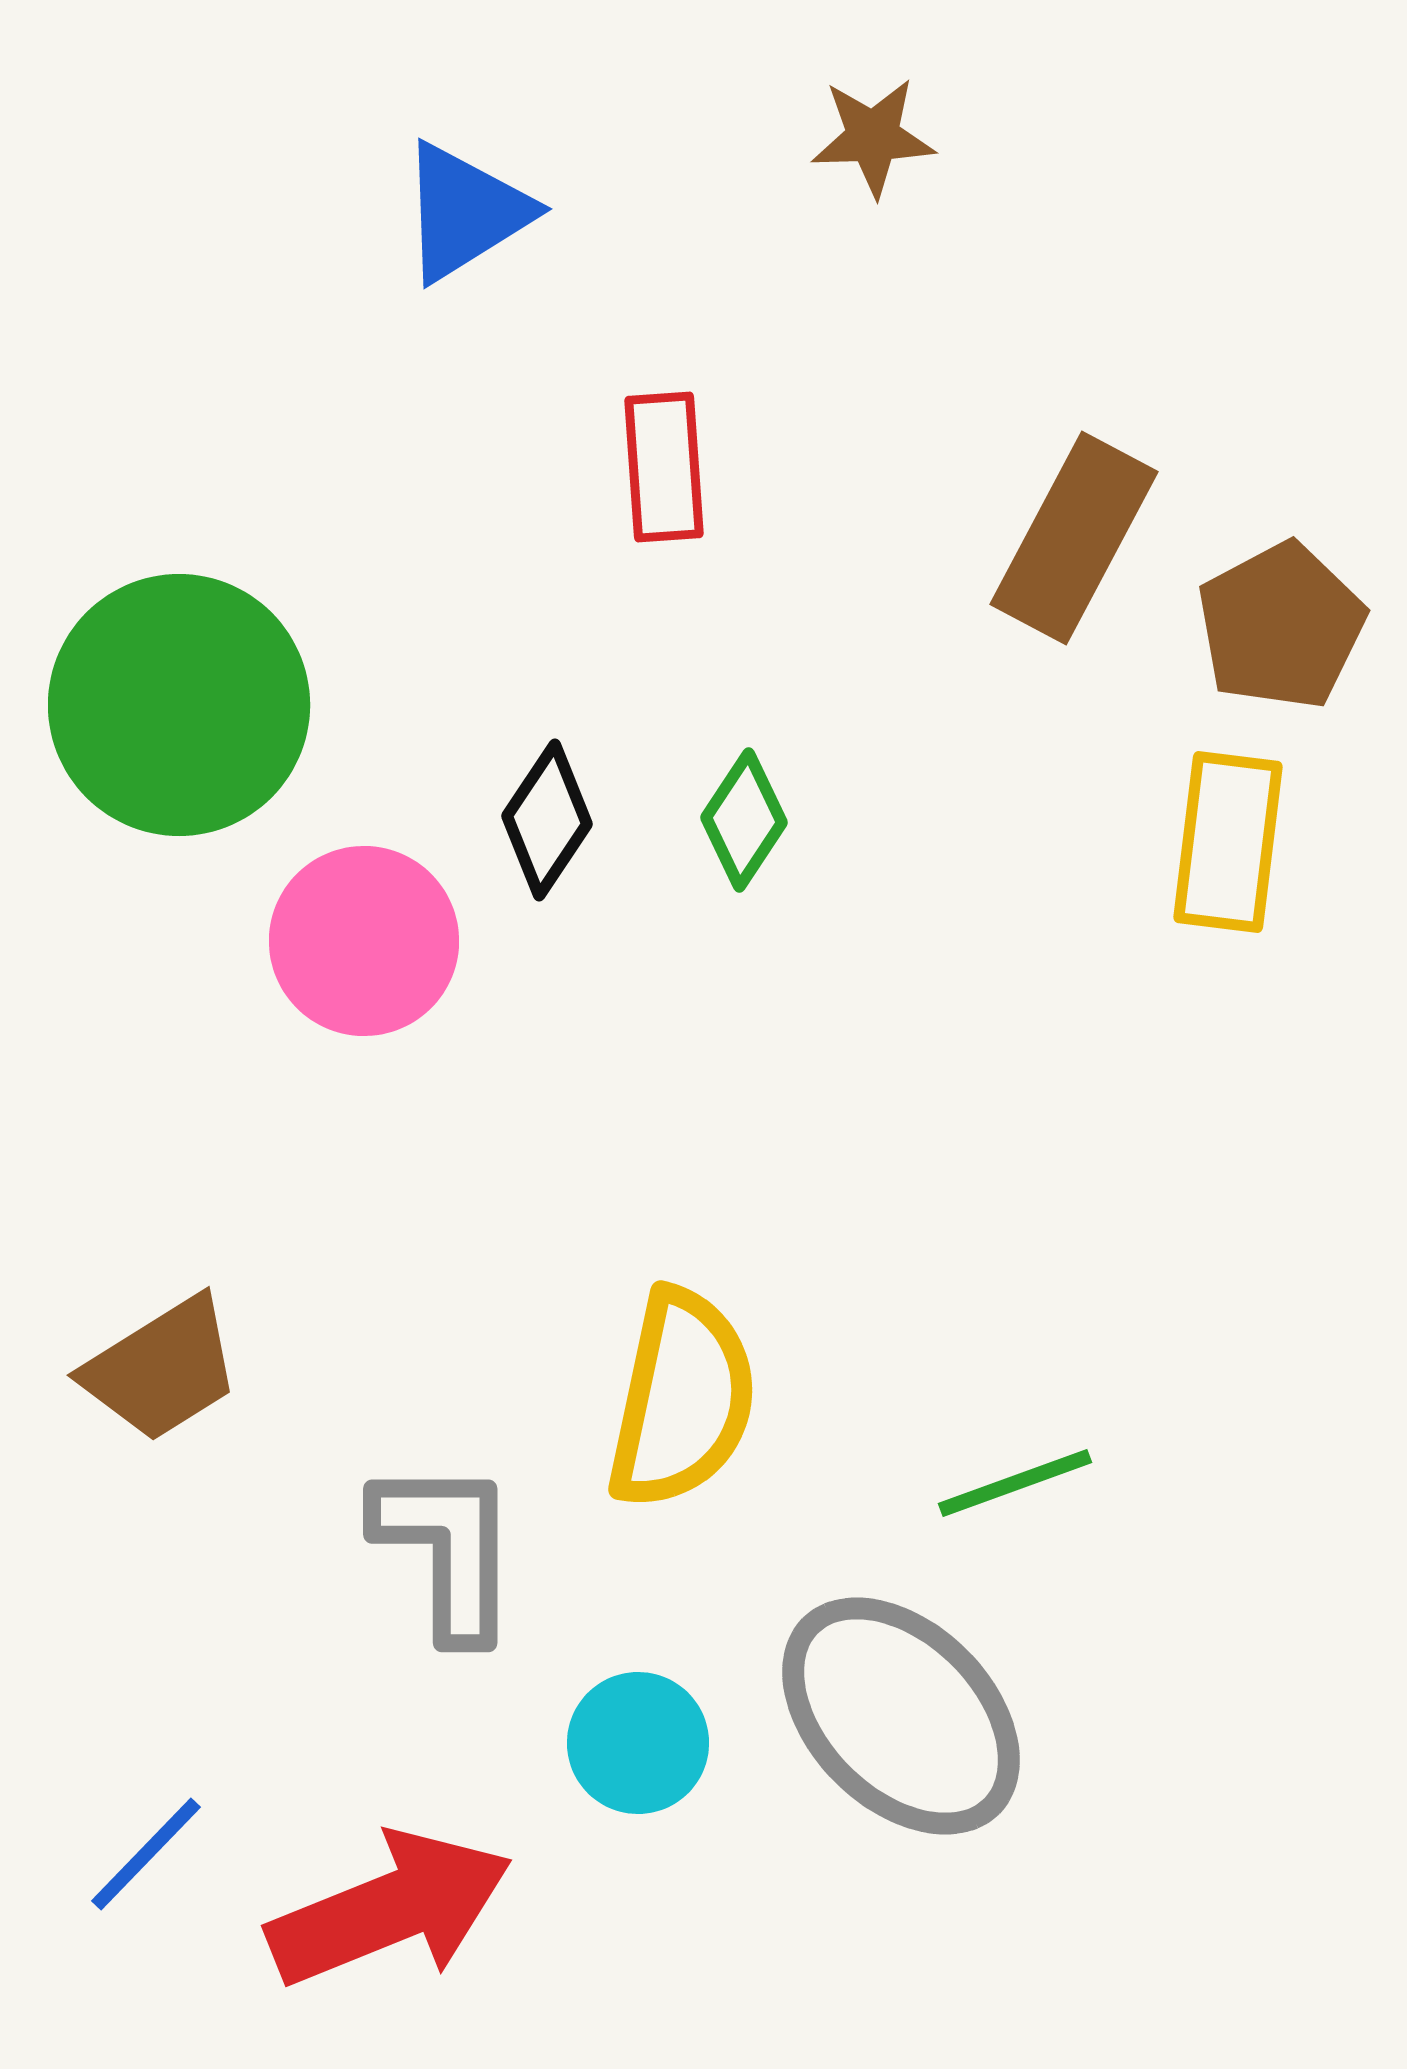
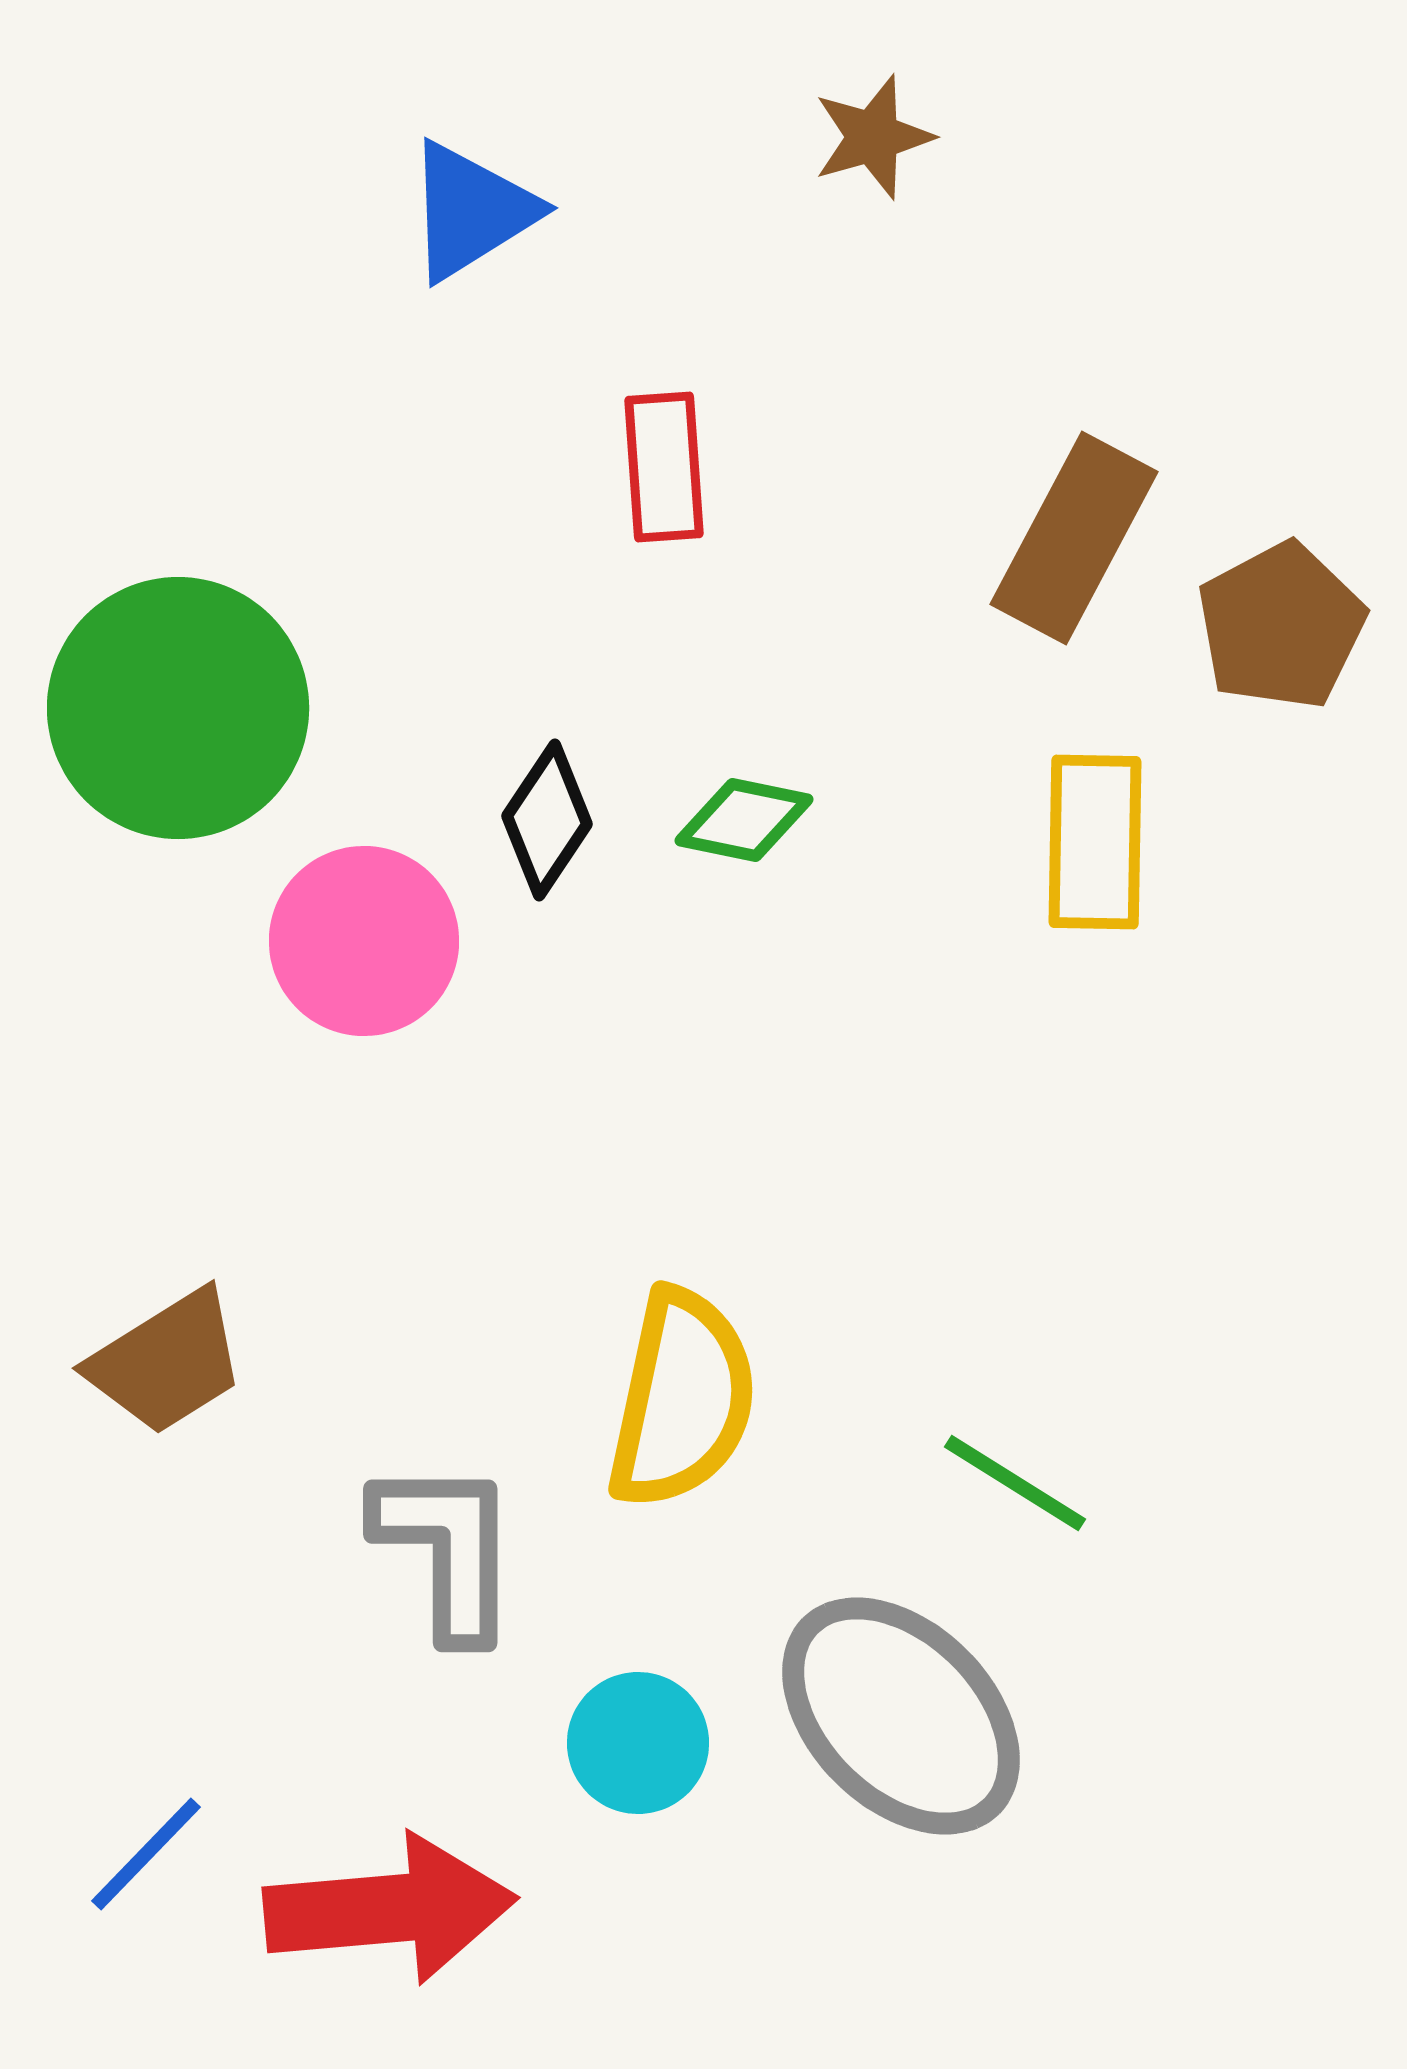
brown star: rotated 14 degrees counterclockwise
blue triangle: moved 6 px right, 1 px up
green circle: moved 1 px left, 3 px down
green diamond: rotated 68 degrees clockwise
yellow rectangle: moved 133 px left; rotated 6 degrees counterclockwise
brown trapezoid: moved 5 px right, 7 px up
green line: rotated 52 degrees clockwise
red arrow: rotated 17 degrees clockwise
